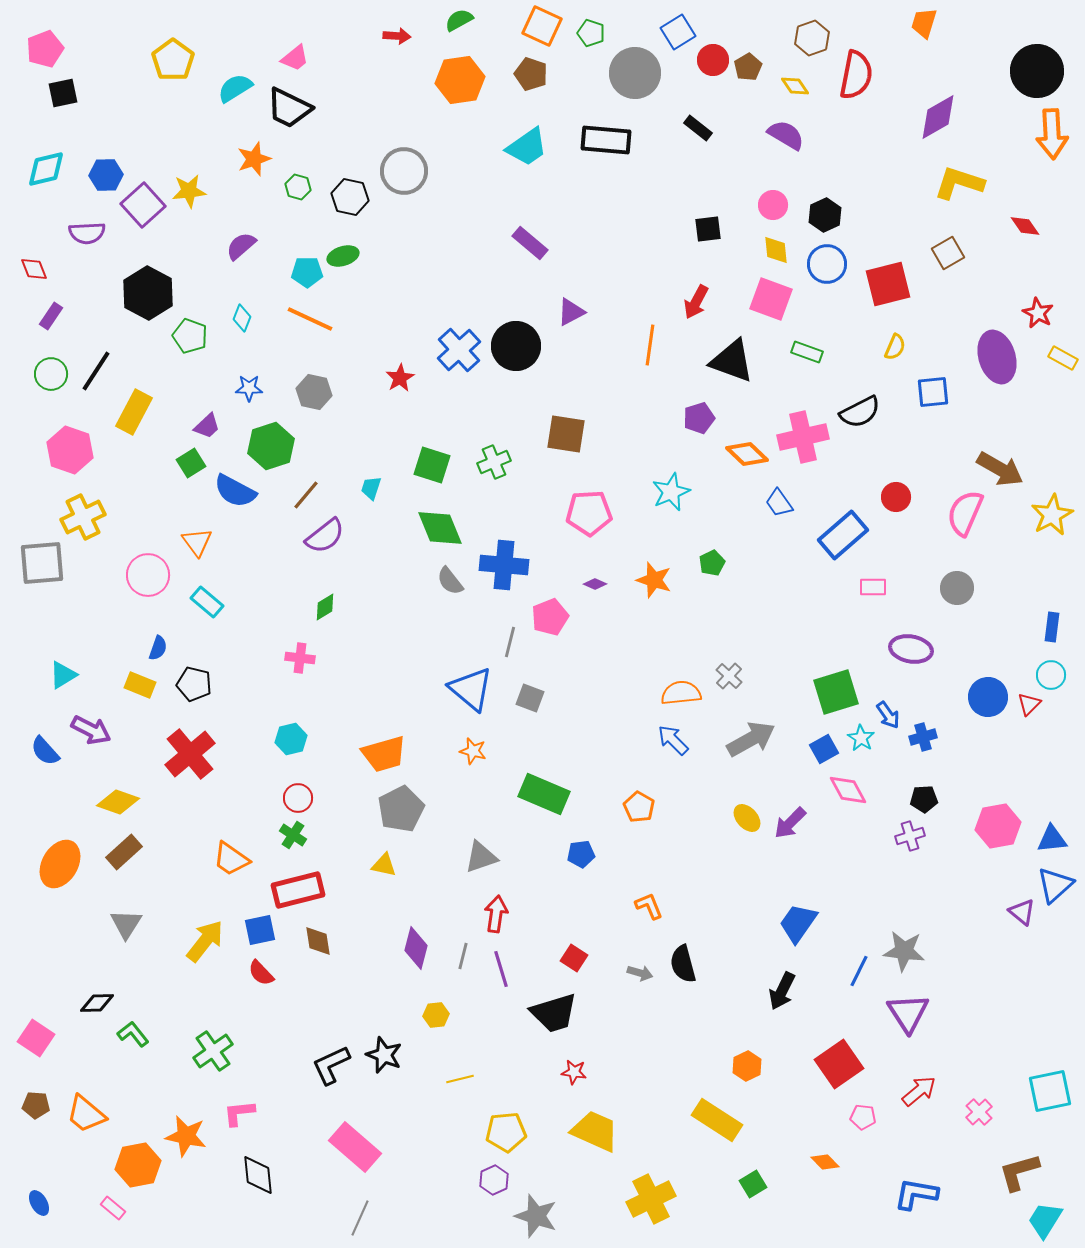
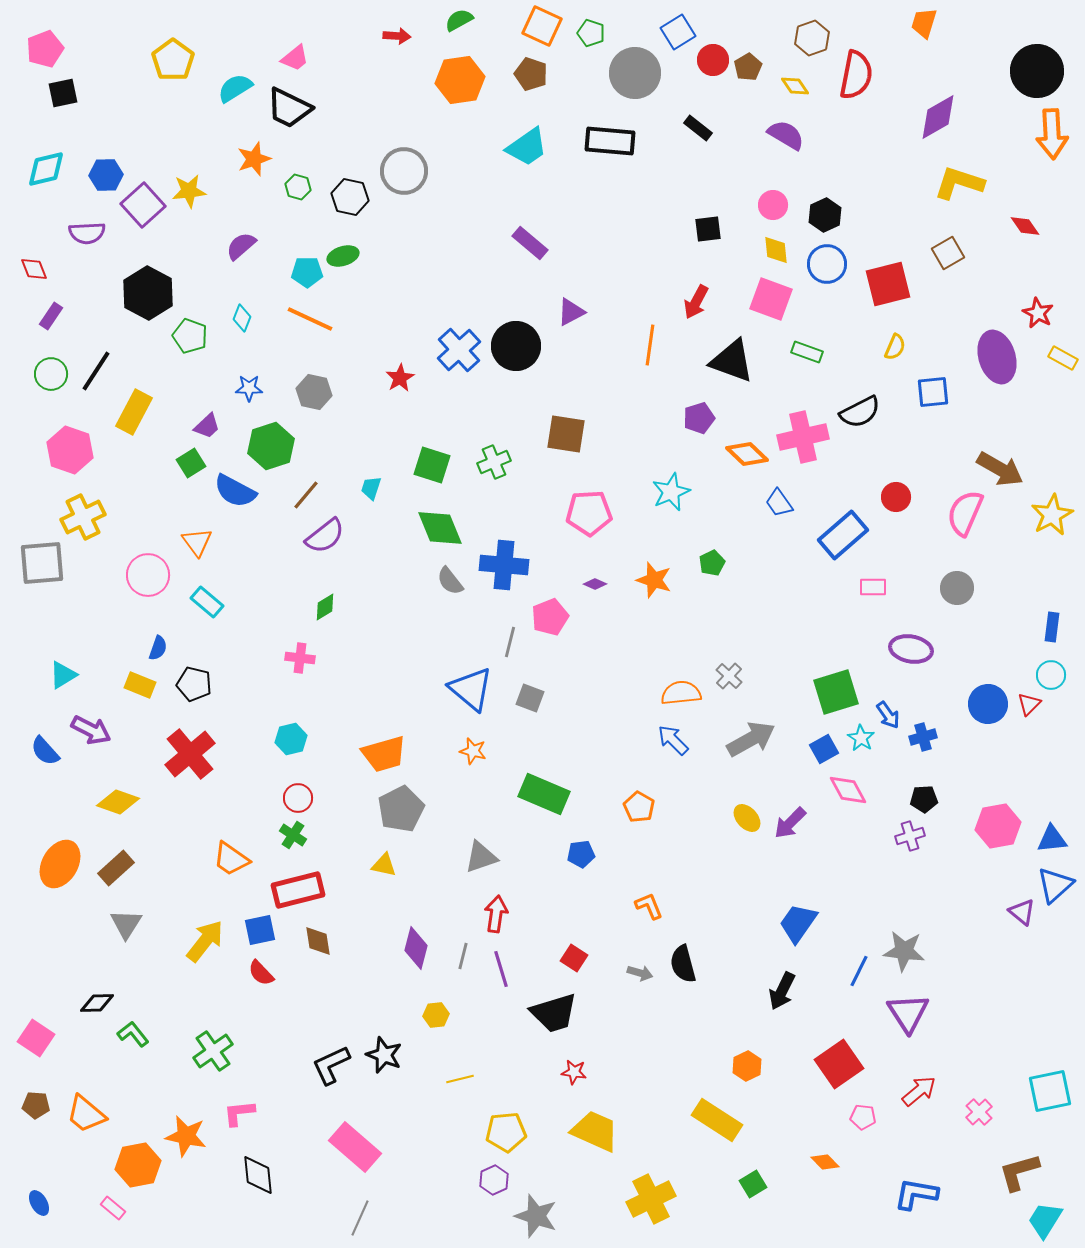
black rectangle at (606, 140): moved 4 px right, 1 px down
blue circle at (988, 697): moved 7 px down
brown rectangle at (124, 852): moved 8 px left, 16 px down
